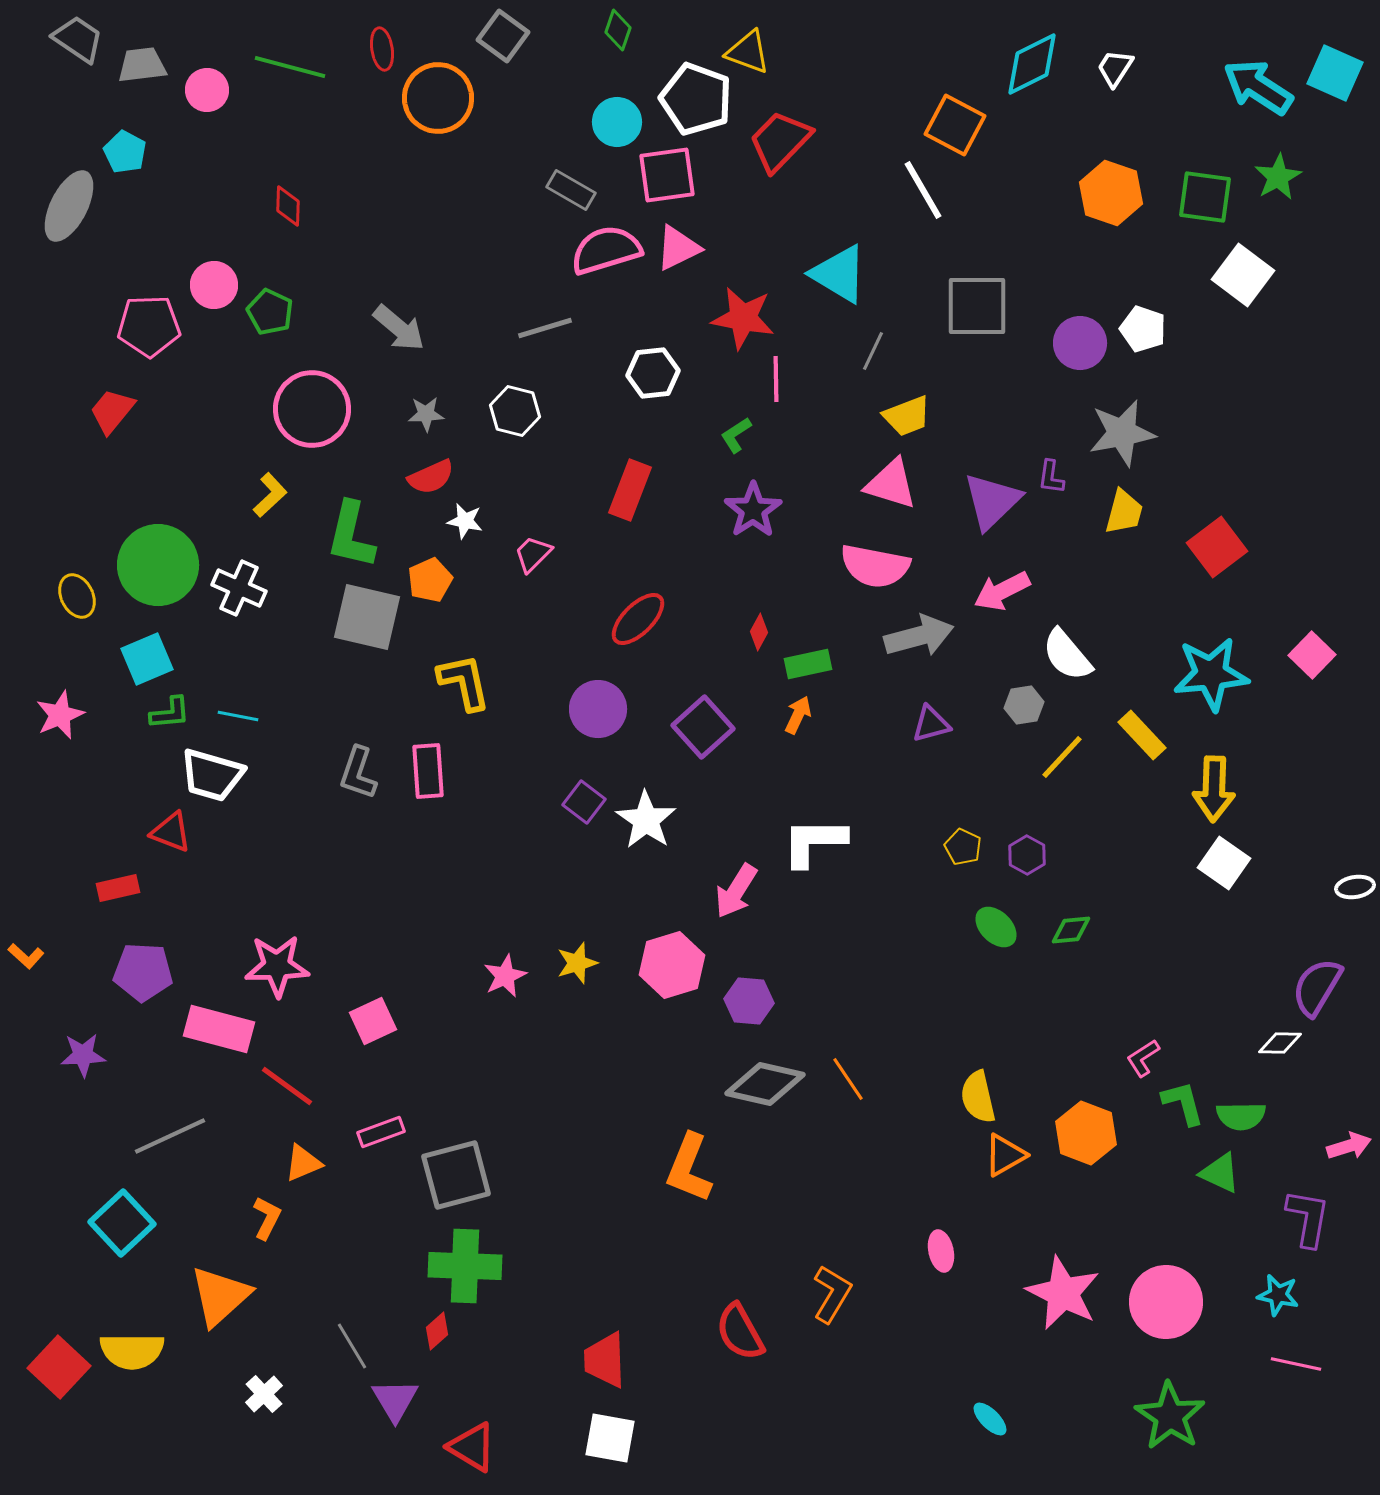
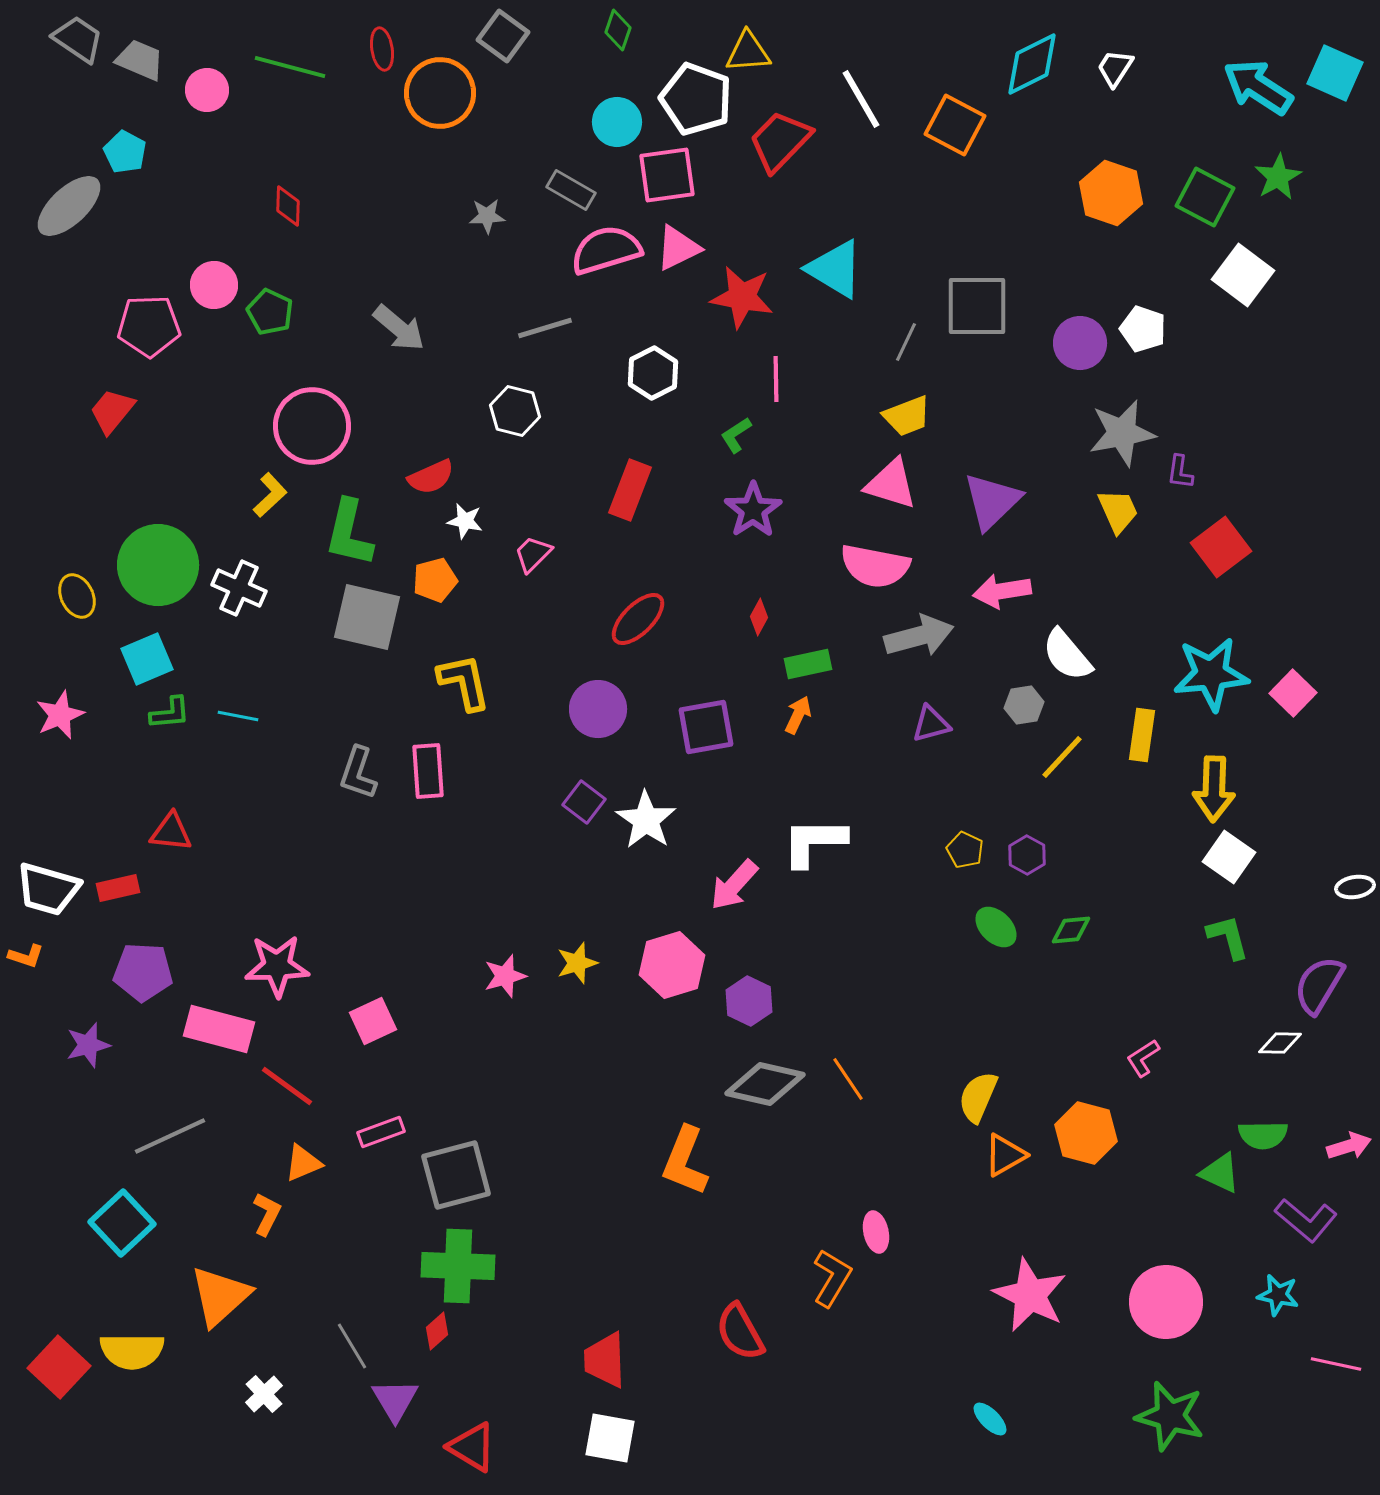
yellow triangle at (748, 52): rotated 24 degrees counterclockwise
gray trapezoid at (142, 65): moved 2 px left, 5 px up; rotated 30 degrees clockwise
orange circle at (438, 98): moved 2 px right, 5 px up
white line at (923, 190): moved 62 px left, 91 px up
green square at (1205, 197): rotated 20 degrees clockwise
gray ellipse at (69, 206): rotated 20 degrees clockwise
cyan triangle at (839, 274): moved 4 px left, 5 px up
red star at (743, 318): moved 1 px left, 21 px up
gray line at (873, 351): moved 33 px right, 9 px up
white hexagon at (653, 373): rotated 21 degrees counterclockwise
pink circle at (312, 409): moved 17 px down
gray star at (426, 414): moved 61 px right, 198 px up
purple L-shape at (1051, 477): moved 129 px right, 5 px up
yellow trapezoid at (1124, 512): moved 6 px left, 1 px up; rotated 39 degrees counterclockwise
green L-shape at (351, 535): moved 2 px left, 2 px up
red square at (1217, 547): moved 4 px right
orange pentagon at (430, 580): moved 5 px right; rotated 9 degrees clockwise
pink arrow at (1002, 591): rotated 18 degrees clockwise
red diamond at (759, 632): moved 15 px up
pink square at (1312, 655): moved 19 px left, 38 px down
purple square at (703, 727): moved 3 px right; rotated 32 degrees clockwise
yellow rectangle at (1142, 735): rotated 51 degrees clockwise
white trapezoid at (212, 775): moved 164 px left, 114 px down
red triangle at (171, 832): rotated 15 degrees counterclockwise
yellow pentagon at (963, 847): moved 2 px right, 3 px down
white square at (1224, 863): moved 5 px right, 6 px up
pink arrow at (736, 891): moved 2 px left, 6 px up; rotated 10 degrees clockwise
orange L-shape at (26, 956): rotated 24 degrees counterclockwise
pink star at (505, 976): rotated 9 degrees clockwise
purple semicircle at (1317, 987): moved 2 px right, 2 px up
purple hexagon at (749, 1001): rotated 21 degrees clockwise
purple star at (83, 1055): moved 5 px right, 10 px up; rotated 12 degrees counterclockwise
yellow semicircle at (978, 1097): rotated 36 degrees clockwise
green L-shape at (1183, 1103): moved 45 px right, 166 px up
green semicircle at (1241, 1116): moved 22 px right, 19 px down
orange hexagon at (1086, 1133): rotated 6 degrees counterclockwise
orange L-shape at (689, 1168): moved 4 px left, 7 px up
orange L-shape at (267, 1218): moved 4 px up
purple L-shape at (1308, 1218): moved 2 px left, 2 px down; rotated 120 degrees clockwise
pink ellipse at (941, 1251): moved 65 px left, 19 px up
green cross at (465, 1266): moved 7 px left
pink star at (1063, 1293): moved 33 px left, 2 px down
orange L-shape at (832, 1294): moved 16 px up
pink line at (1296, 1364): moved 40 px right
green star at (1170, 1416): rotated 18 degrees counterclockwise
